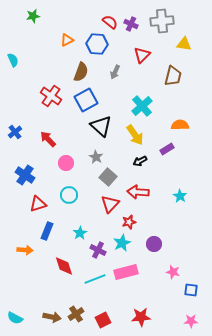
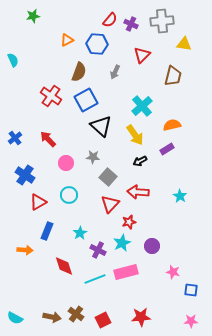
red semicircle at (110, 22): moved 2 px up; rotated 91 degrees clockwise
brown semicircle at (81, 72): moved 2 px left
orange semicircle at (180, 125): moved 8 px left; rotated 12 degrees counterclockwise
blue cross at (15, 132): moved 6 px down
gray star at (96, 157): moved 3 px left; rotated 24 degrees counterclockwise
red triangle at (38, 204): moved 2 px up; rotated 12 degrees counterclockwise
purple circle at (154, 244): moved 2 px left, 2 px down
brown cross at (76, 314): rotated 21 degrees counterclockwise
